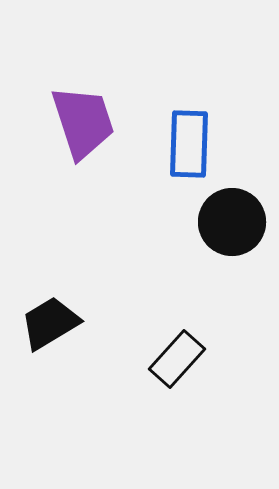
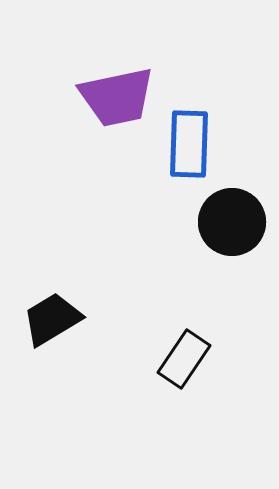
purple trapezoid: moved 34 px right, 25 px up; rotated 96 degrees clockwise
black trapezoid: moved 2 px right, 4 px up
black rectangle: moved 7 px right; rotated 8 degrees counterclockwise
